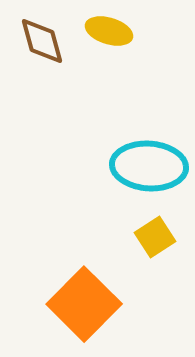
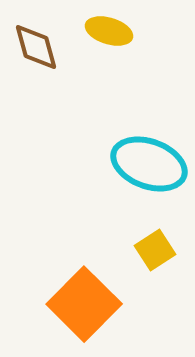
brown diamond: moved 6 px left, 6 px down
cyan ellipse: moved 2 px up; rotated 16 degrees clockwise
yellow square: moved 13 px down
